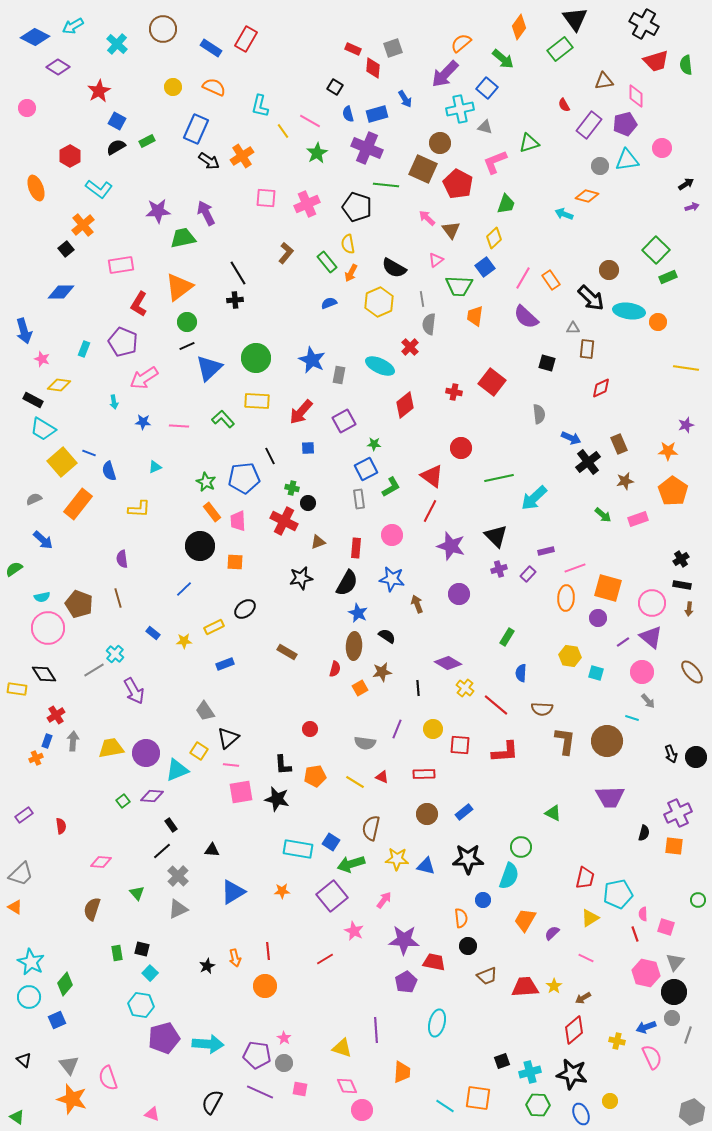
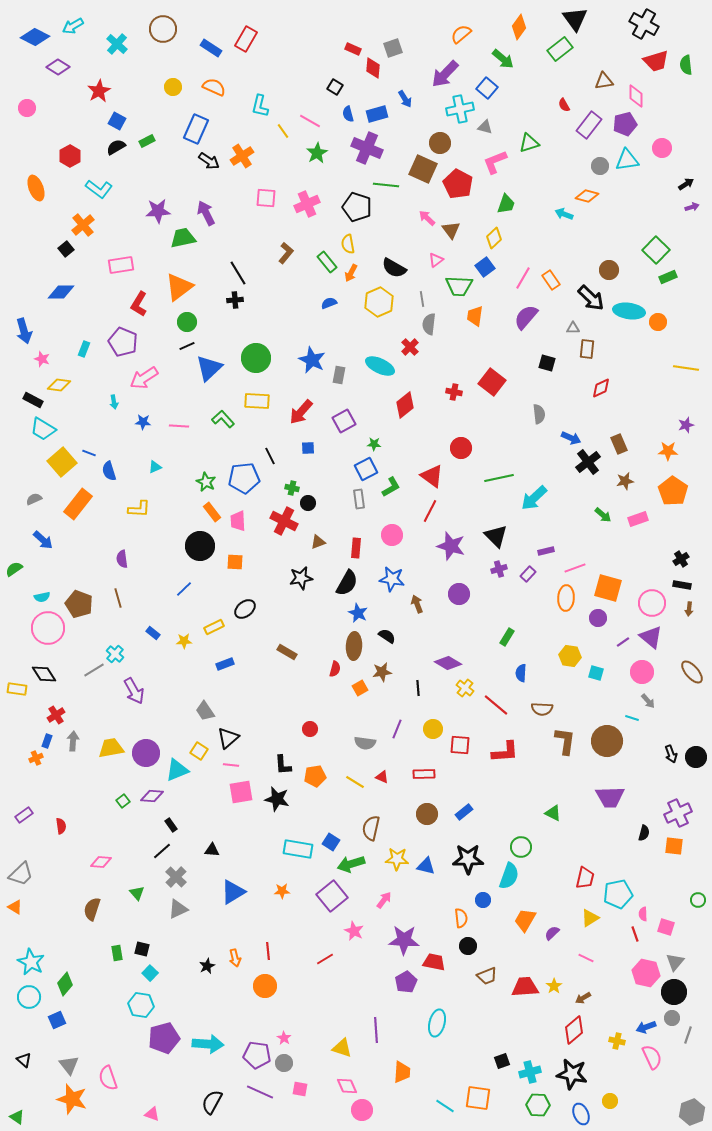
orange semicircle at (461, 43): moved 9 px up
purple semicircle at (526, 317): rotated 88 degrees clockwise
gray cross at (178, 876): moved 2 px left, 1 px down
